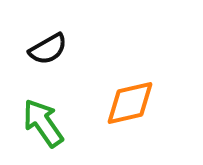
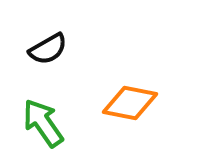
orange diamond: rotated 24 degrees clockwise
